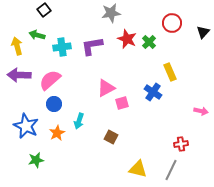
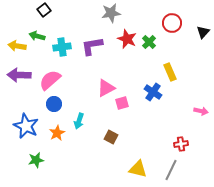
green arrow: moved 1 px down
yellow arrow: rotated 66 degrees counterclockwise
